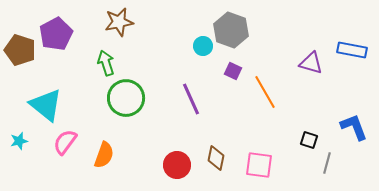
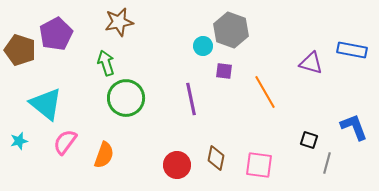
purple square: moved 9 px left; rotated 18 degrees counterclockwise
purple line: rotated 12 degrees clockwise
cyan triangle: moved 1 px up
